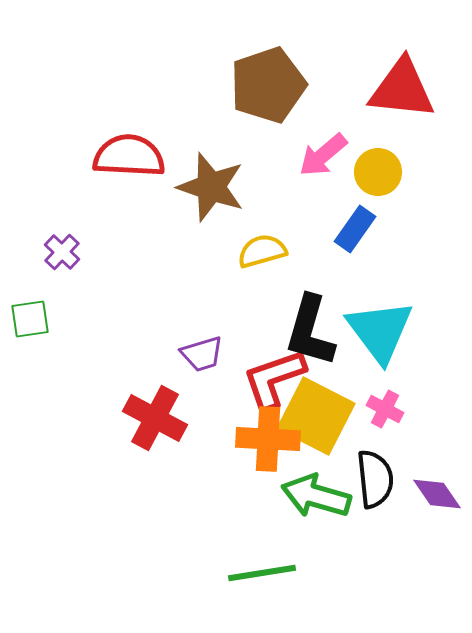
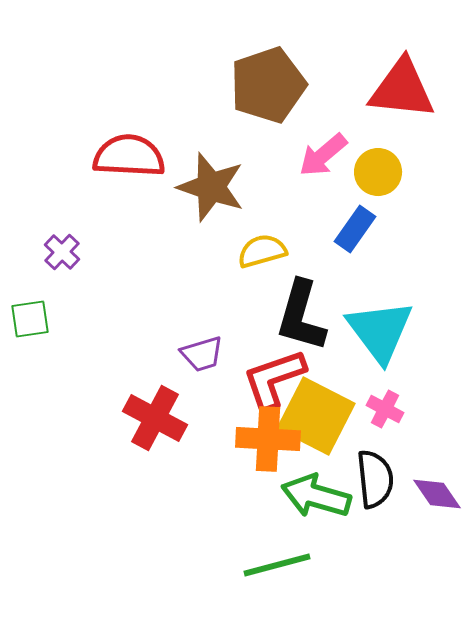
black L-shape: moved 9 px left, 15 px up
green line: moved 15 px right, 8 px up; rotated 6 degrees counterclockwise
